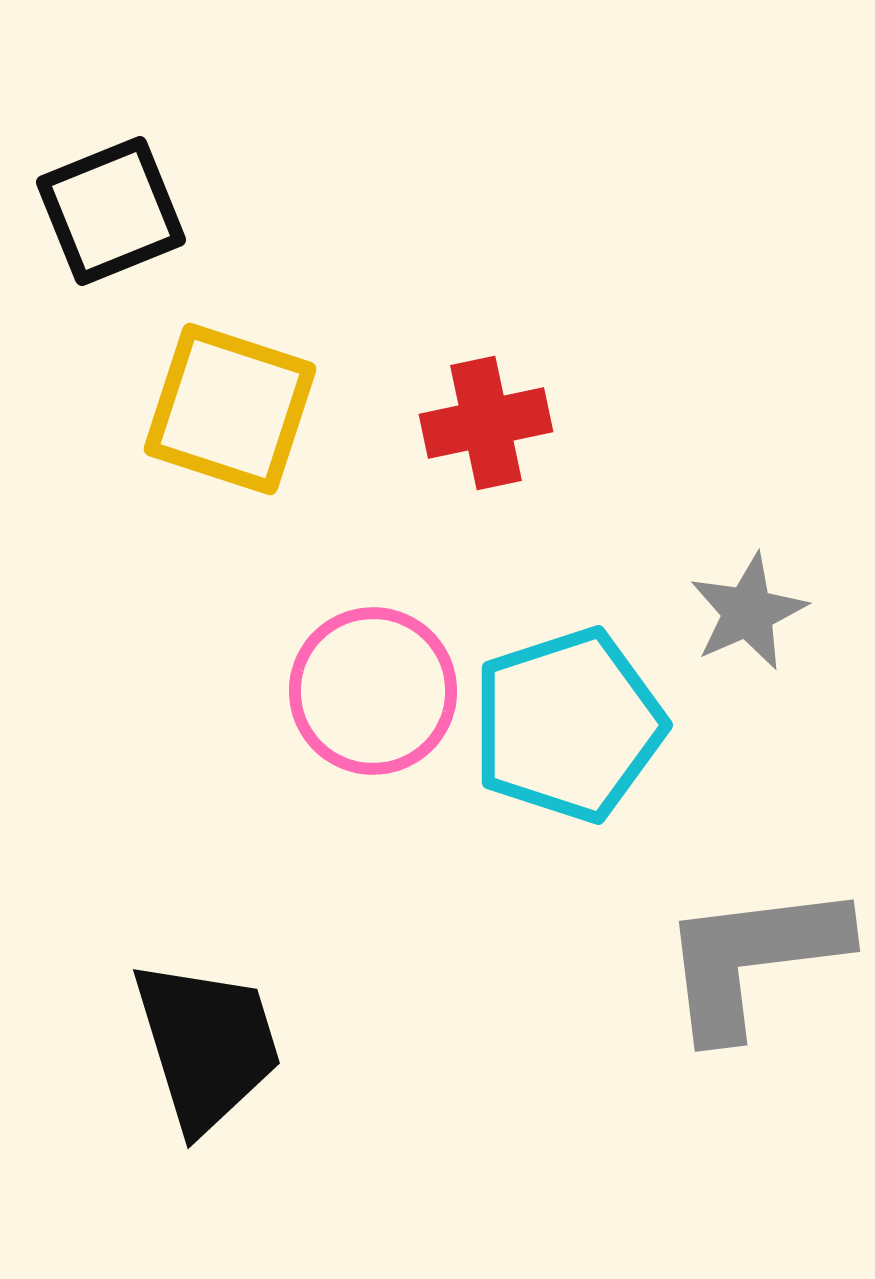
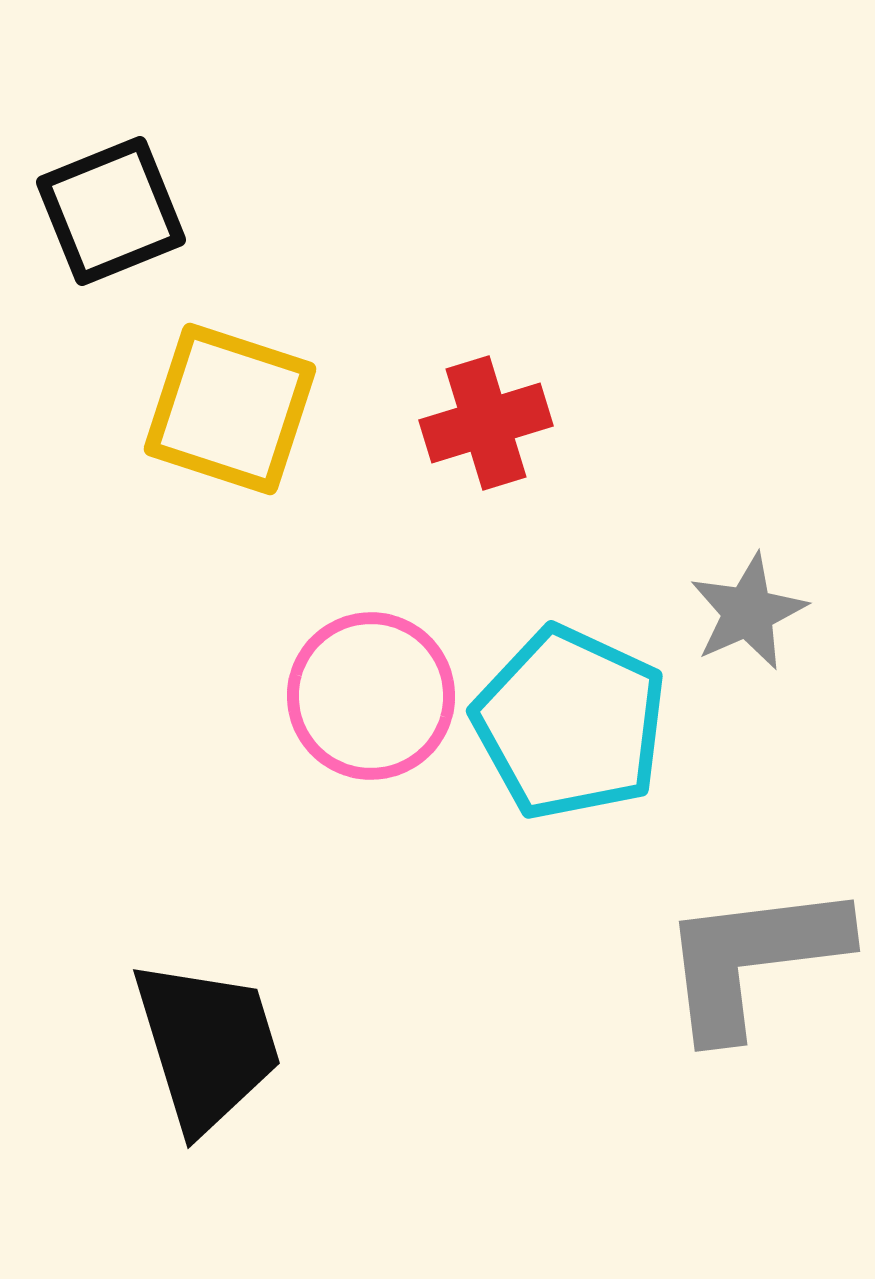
red cross: rotated 5 degrees counterclockwise
pink circle: moved 2 px left, 5 px down
cyan pentagon: moved 2 px right, 2 px up; rotated 29 degrees counterclockwise
